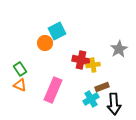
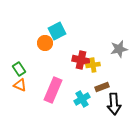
gray star: rotated 18 degrees clockwise
green rectangle: moved 1 px left
cyan cross: moved 9 px left
